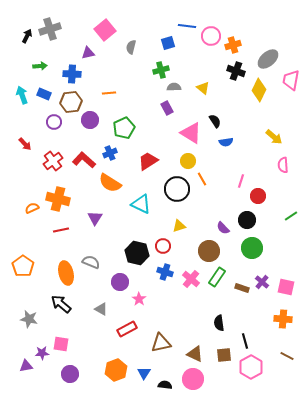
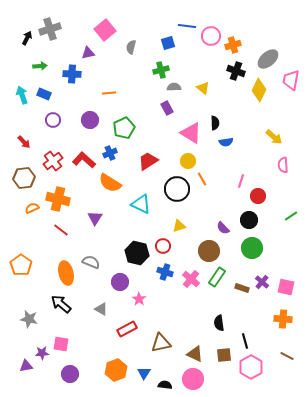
black arrow at (27, 36): moved 2 px down
brown hexagon at (71, 102): moved 47 px left, 76 px down
black semicircle at (215, 121): moved 2 px down; rotated 32 degrees clockwise
purple circle at (54, 122): moved 1 px left, 2 px up
red arrow at (25, 144): moved 1 px left, 2 px up
black circle at (247, 220): moved 2 px right
red line at (61, 230): rotated 49 degrees clockwise
orange pentagon at (23, 266): moved 2 px left, 1 px up
